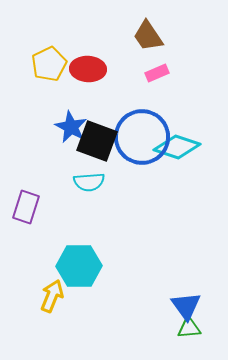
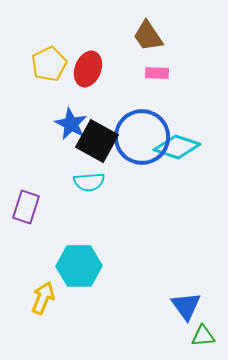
red ellipse: rotated 72 degrees counterclockwise
pink rectangle: rotated 25 degrees clockwise
blue star: moved 3 px up
black square: rotated 9 degrees clockwise
yellow arrow: moved 9 px left, 2 px down
green triangle: moved 14 px right, 8 px down
